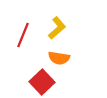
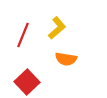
orange semicircle: moved 7 px right, 1 px down
red square: moved 15 px left
